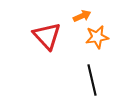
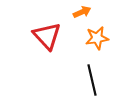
orange arrow: moved 4 px up
orange star: moved 1 px down
